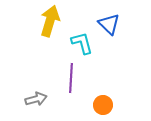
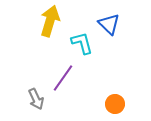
purple line: moved 8 px left; rotated 32 degrees clockwise
gray arrow: rotated 80 degrees clockwise
orange circle: moved 12 px right, 1 px up
